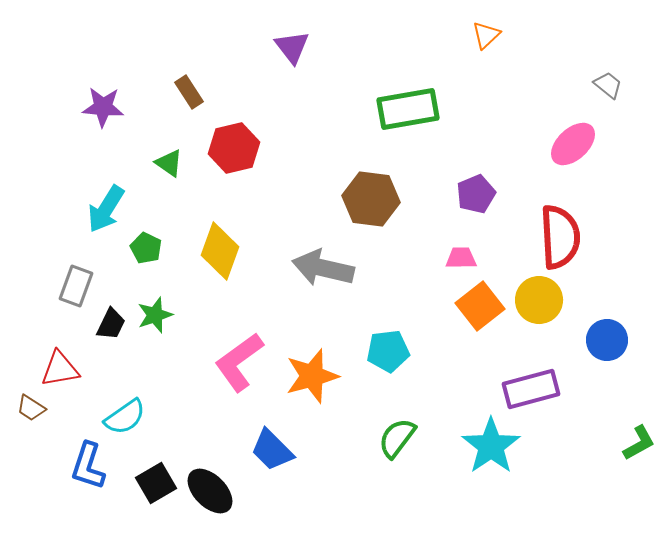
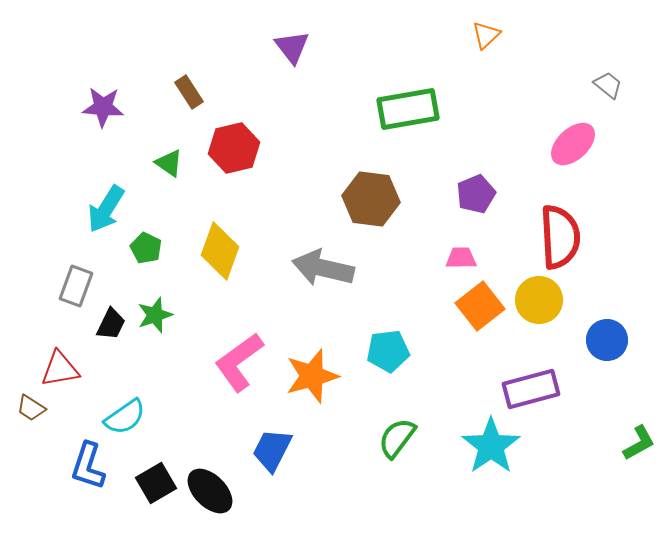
blue trapezoid: rotated 72 degrees clockwise
